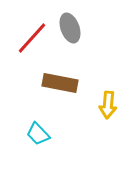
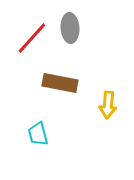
gray ellipse: rotated 16 degrees clockwise
cyan trapezoid: rotated 30 degrees clockwise
